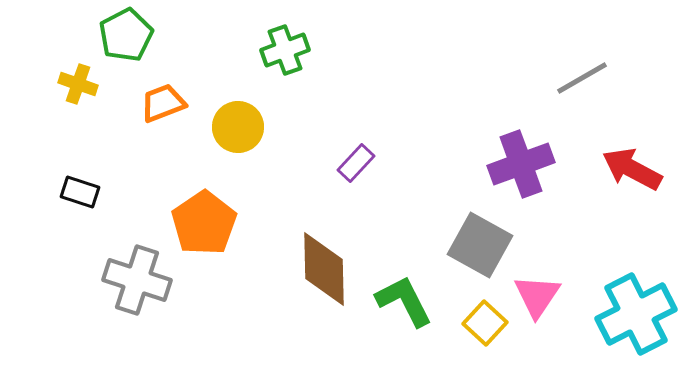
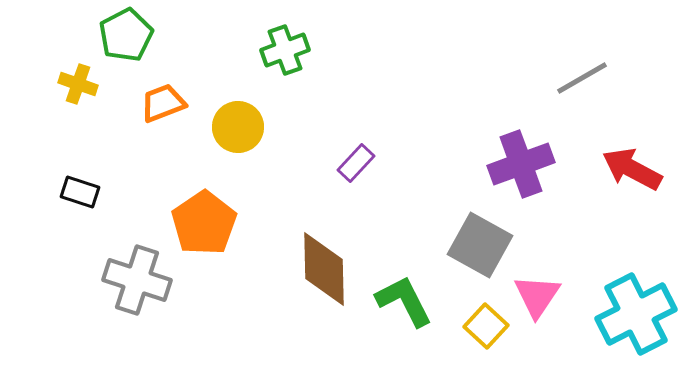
yellow square: moved 1 px right, 3 px down
